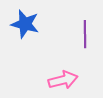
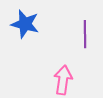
pink arrow: rotated 68 degrees counterclockwise
